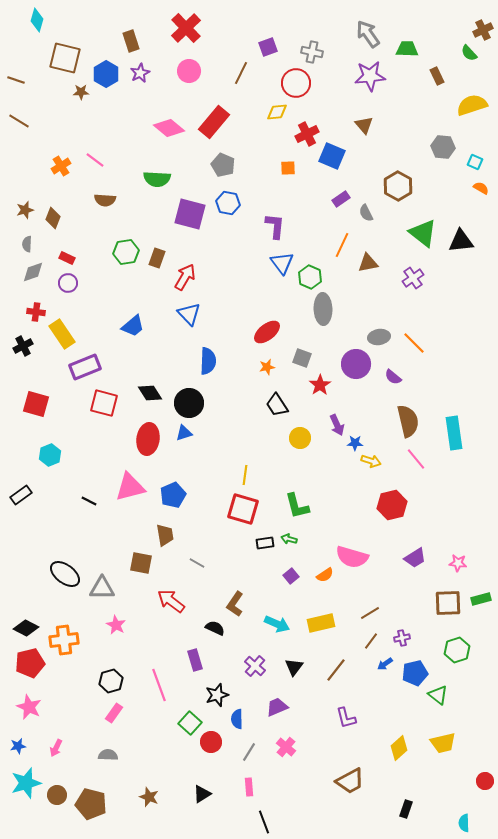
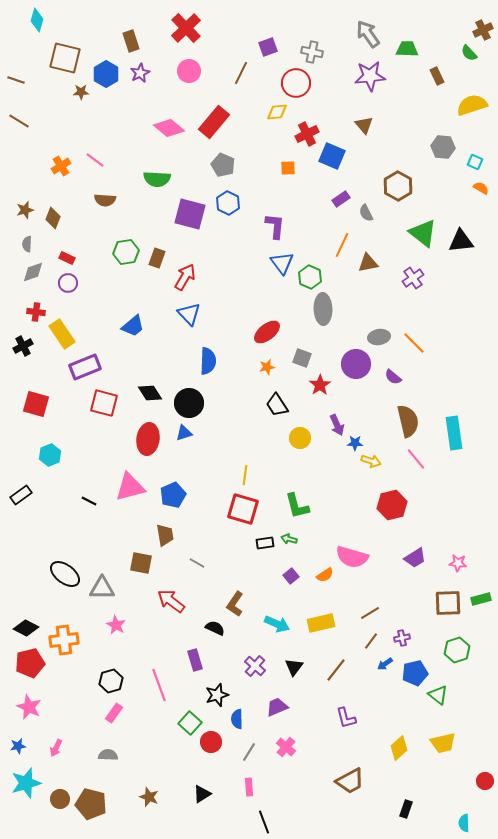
blue hexagon at (228, 203): rotated 15 degrees clockwise
brown circle at (57, 795): moved 3 px right, 4 px down
